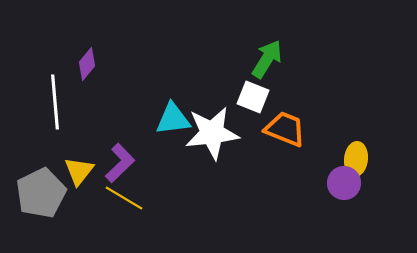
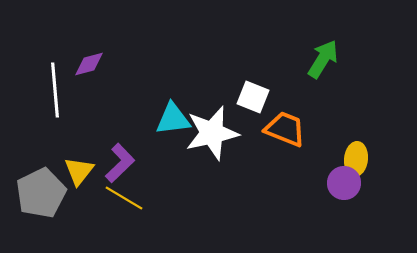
green arrow: moved 56 px right
purple diamond: moved 2 px right; rotated 36 degrees clockwise
white line: moved 12 px up
white star: rotated 6 degrees counterclockwise
